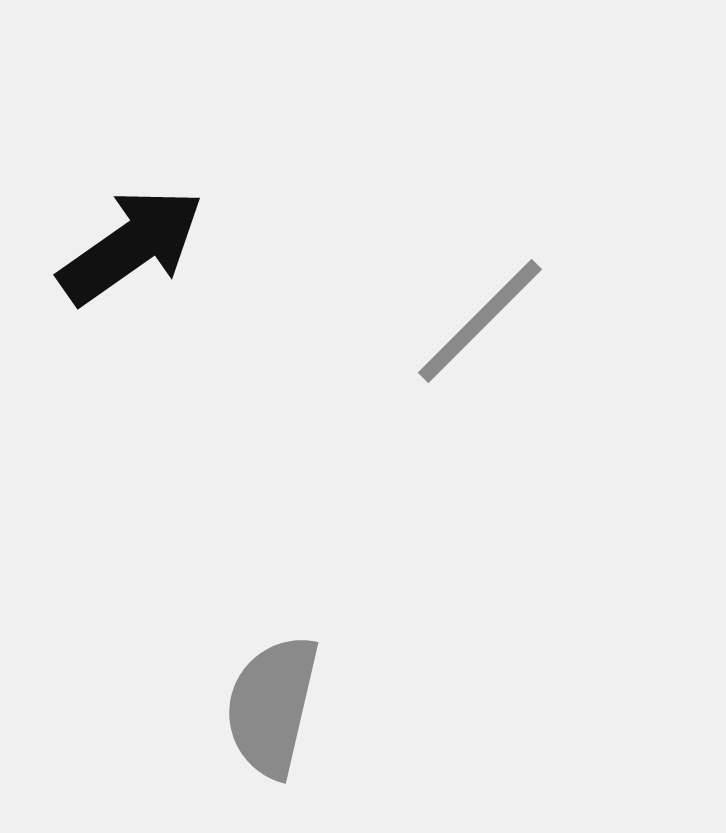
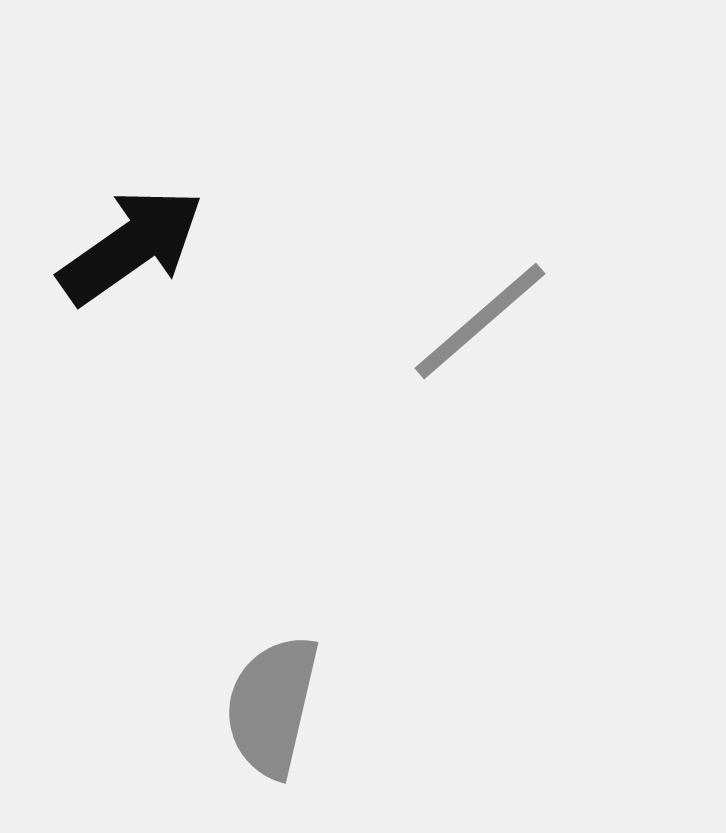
gray line: rotated 4 degrees clockwise
